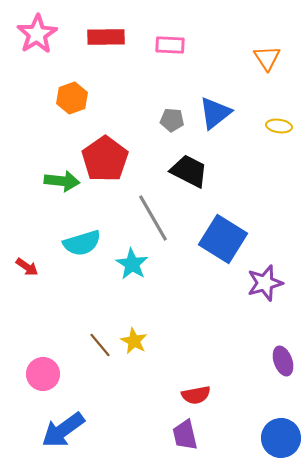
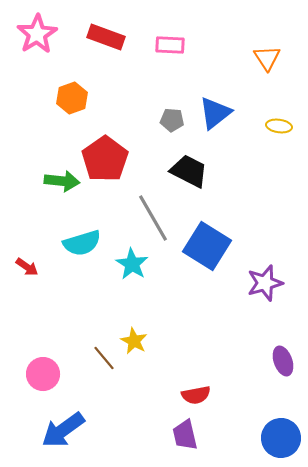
red rectangle: rotated 21 degrees clockwise
blue square: moved 16 px left, 7 px down
brown line: moved 4 px right, 13 px down
